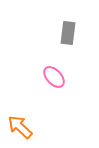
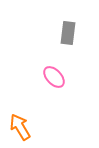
orange arrow: rotated 16 degrees clockwise
